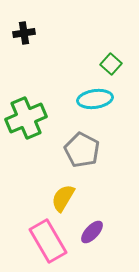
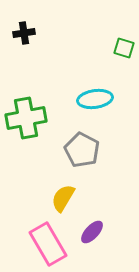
green square: moved 13 px right, 16 px up; rotated 25 degrees counterclockwise
green cross: rotated 12 degrees clockwise
pink rectangle: moved 3 px down
